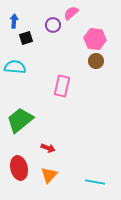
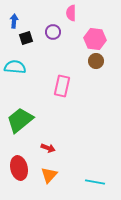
pink semicircle: rotated 49 degrees counterclockwise
purple circle: moved 7 px down
